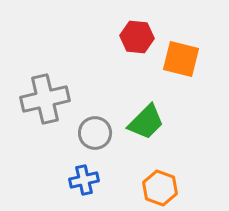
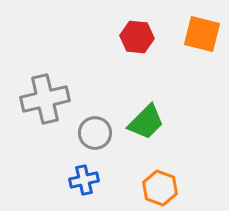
orange square: moved 21 px right, 25 px up
